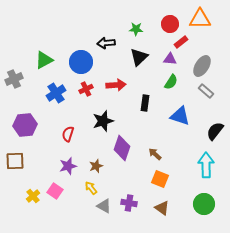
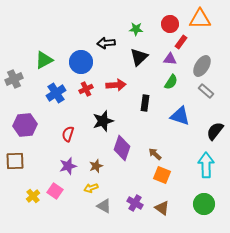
red rectangle: rotated 16 degrees counterclockwise
orange square: moved 2 px right, 4 px up
yellow arrow: rotated 72 degrees counterclockwise
purple cross: moved 6 px right; rotated 21 degrees clockwise
